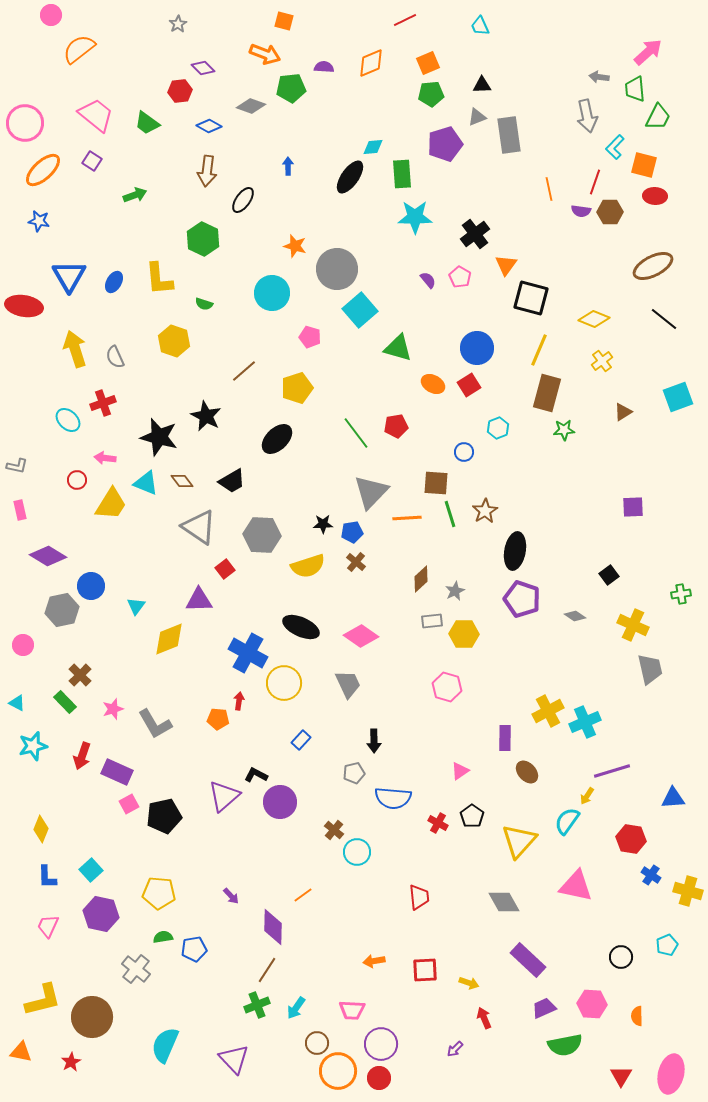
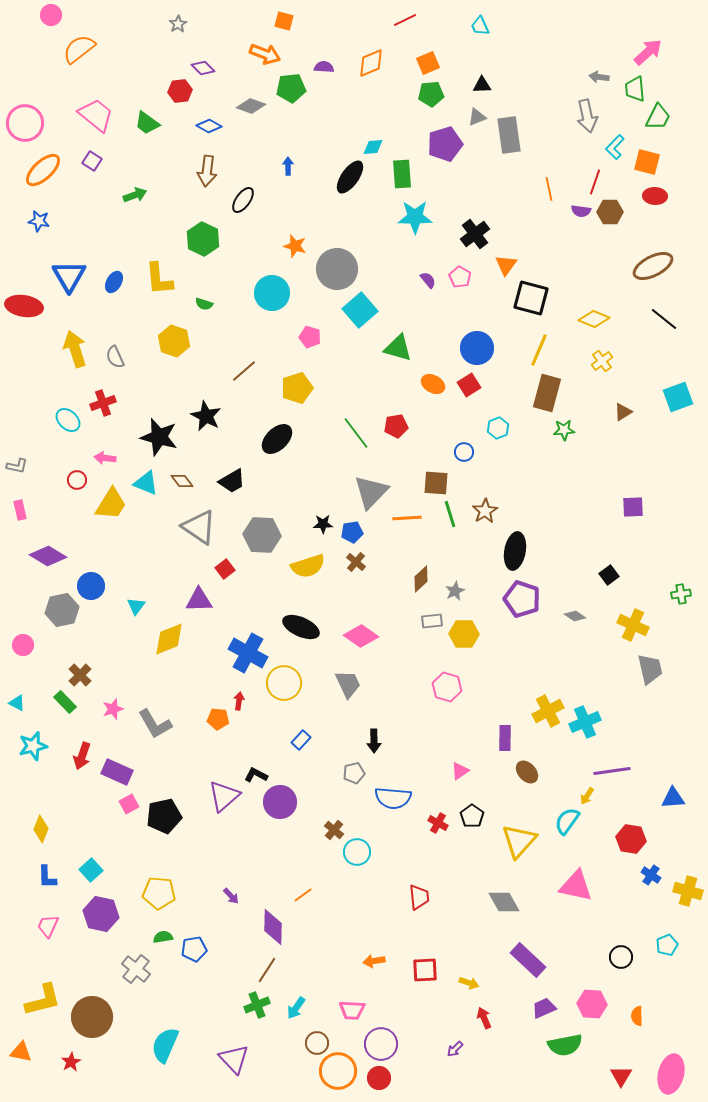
orange square at (644, 165): moved 3 px right, 3 px up
purple line at (612, 771): rotated 9 degrees clockwise
